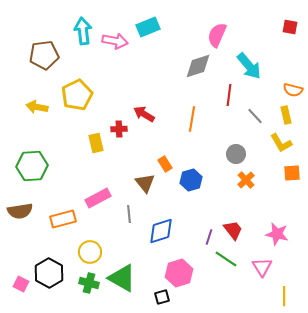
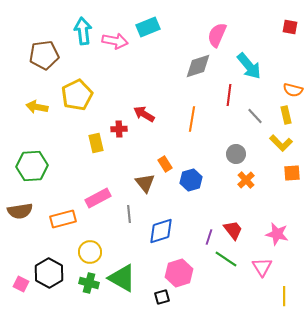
yellow L-shape at (281, 143): rotated 15 degrees counterclockwise
